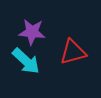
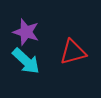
purple star: moved 6 px left; rotated 12 degrees clockwise
